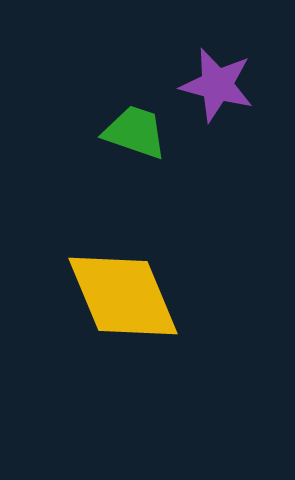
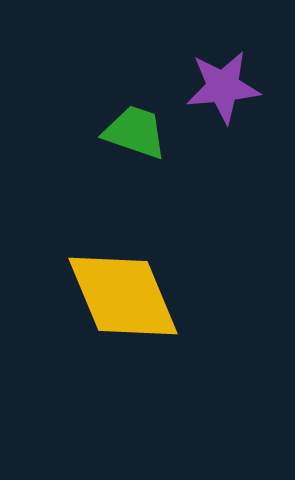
purple star: moved 6 px right, 2 px down; rotated 20 degrees counterclockwise
